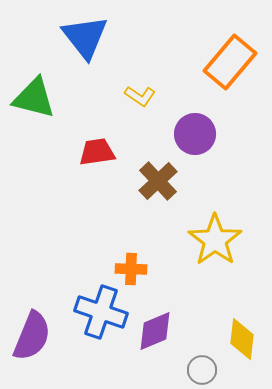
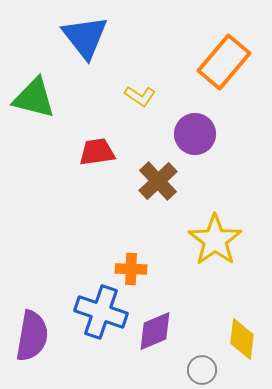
orange rectangle: moved 6 px left
purple semicircle: rotated 12 degrees counterclockwise
